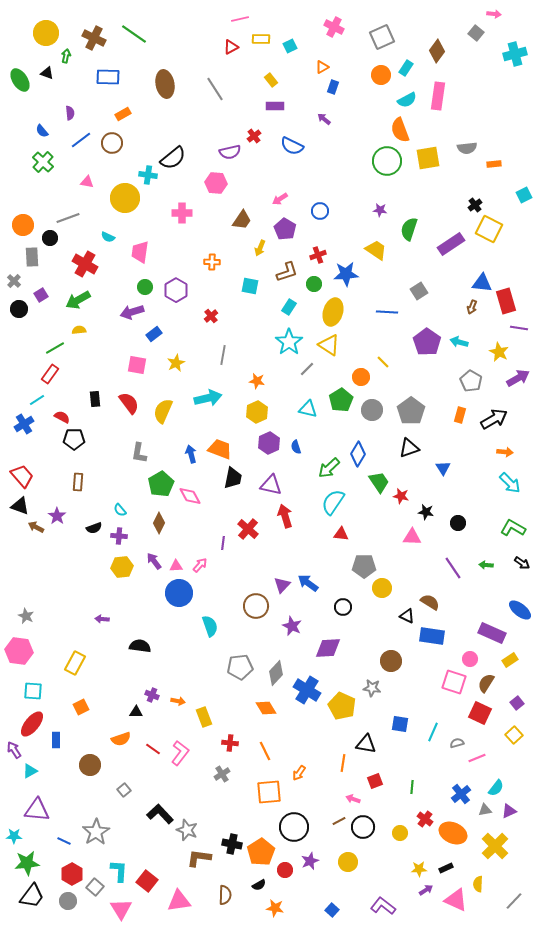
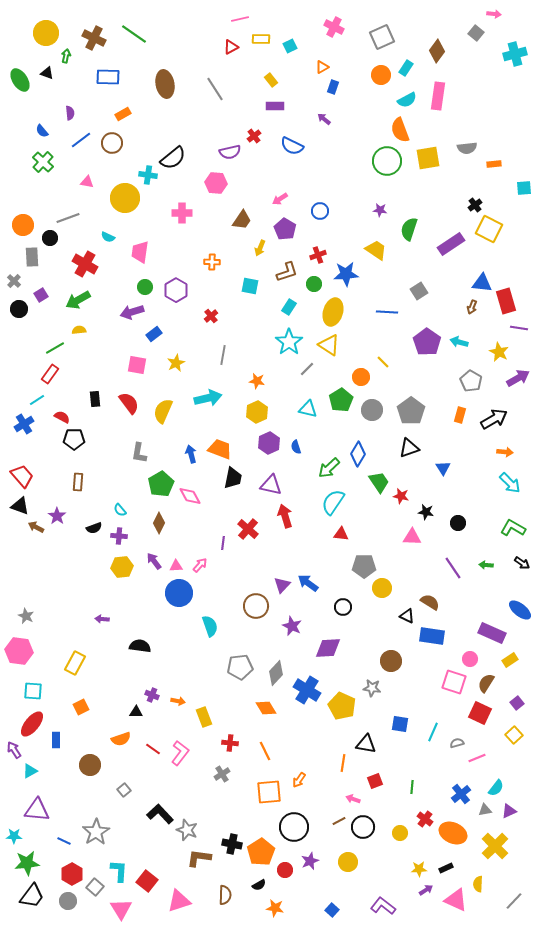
cyan square at (524, 195): moved 7 px up; rotated 21 degrees clockwise
orange arrow at (299, 773): moved 7 px down
pink triangle at (179, 901): rotated 10 degrees counterclockwise
